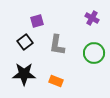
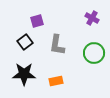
orange rectangle: rotated 32 degrees counterclockwise
